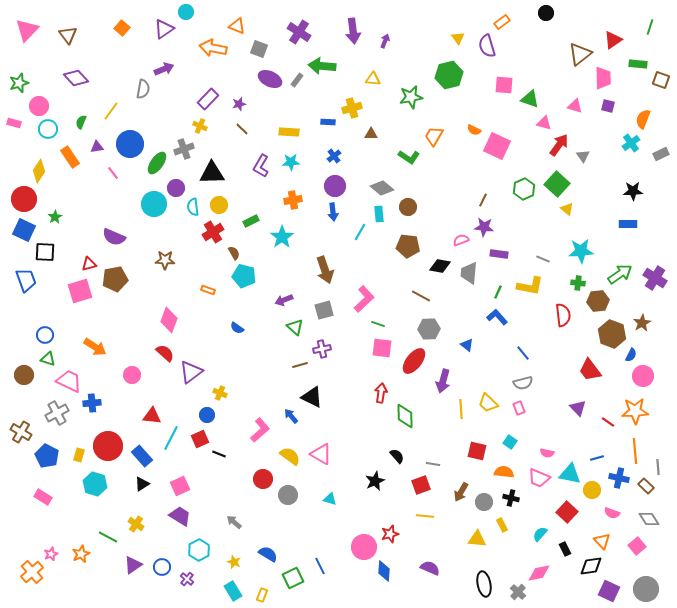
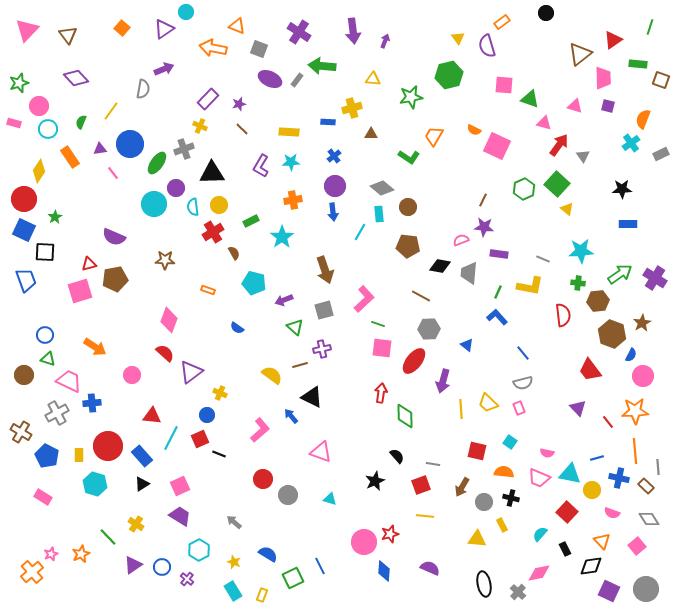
purple triangle at (97, 147): moved 3 px right, 2 px down
black star at (633, 191): moved 11 px left, 2 px up
cyan pentagon at (244, 276): moved 10 px right, 7 px down
red line at (608, 422): rotated 16 degrees clockwise
pink triangle at (321, 454): moved 2 px up; rotated 10 degrees counterclockwise
yellow rectangle at (79, 455): rotated 16 degrees counterclockwise
yellow semicircle at (290, 456): moved 18 px left, 81 px up
brown arrow at (461, 492): moved 1 px right, 5 px up
green line at (108, 537): rotated 18 degrees clockwise
pink circle at (364, 547): moved 5 px up
